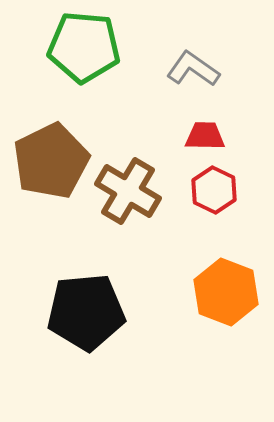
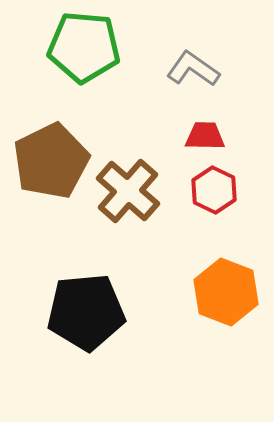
brown cross: rotated 10 degrees clockwise
